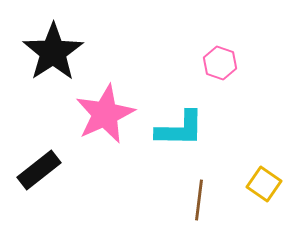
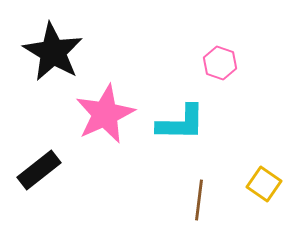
black star: rotated 8 degrees counterclockwise
cyan L-shape: moved 1 px right, 6 px up
